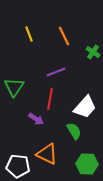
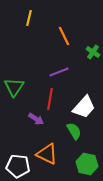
yellow line: moved 16 px up; rotated 35 degrees clockwise
purple line: moved 3 px right
white trapezoid: moved 1 px left
green hexagon: rotated 10 degrees clockwise
